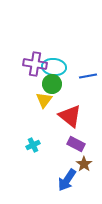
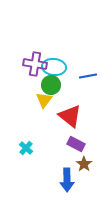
green circle: moved 1 px left, 1 px down
cyan cross: moved 7 px left, 3 px down; rotated 24 degrees counterclockwise
blue arrow: rotated 35 degrees counterclockwise
